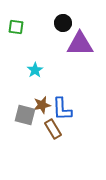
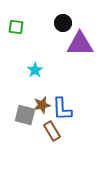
brown rectangle: moved 1 px left, 2 px down
